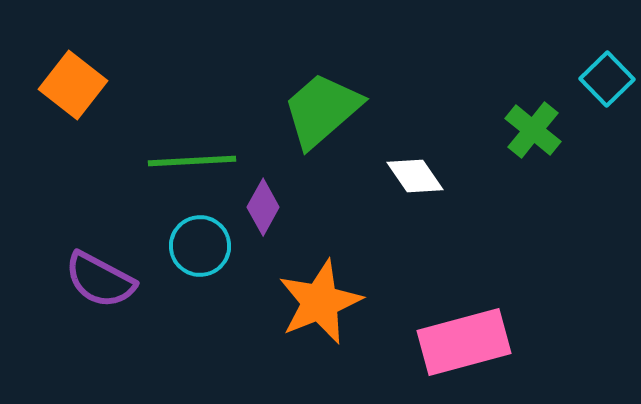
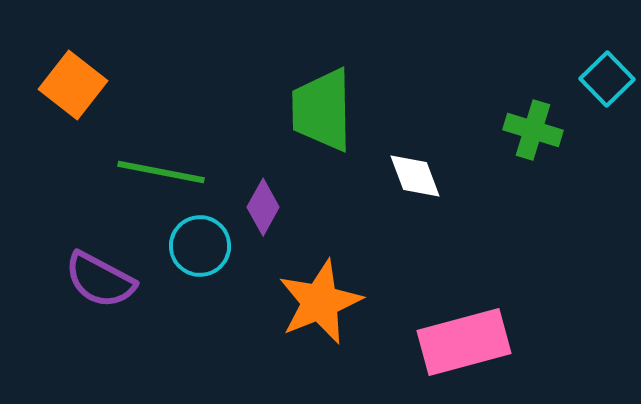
green trapezoid: rotated 50 degrees counterclockwise
green cross: rotated 22 degrees counterclockwise
green line: moved 31 px left, 11 px down; rotated 14 degrees clockwise
white diamond: rotated 14 degrees clockwise
